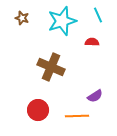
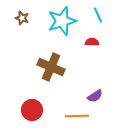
red circle: moved 6 px left
